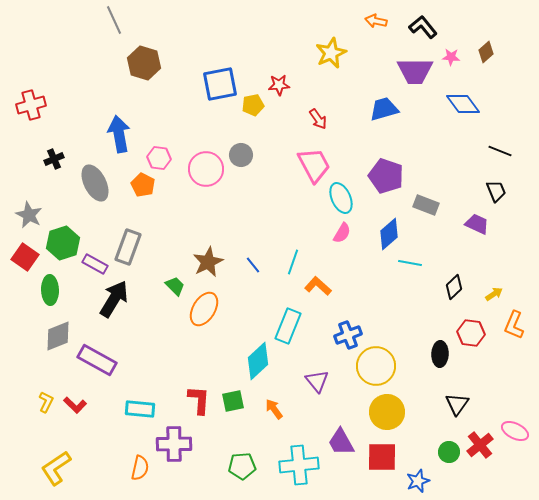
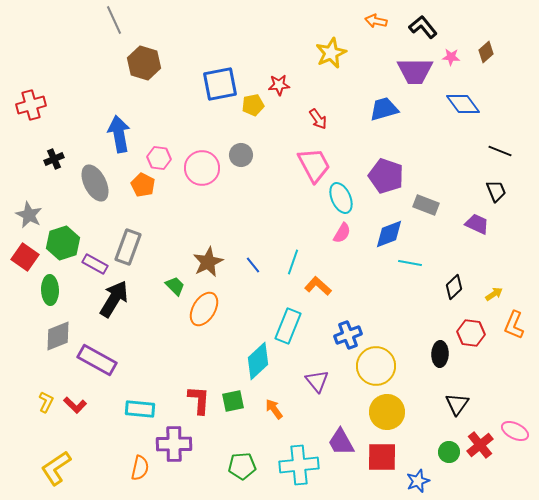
pink circle at (206, 169): moved 4 px left, 1 px up
blue diamond at (389, 234): rotated 20 degrees clockwise
